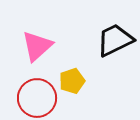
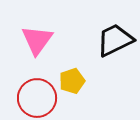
pink triangle: moved 6 px up; rotated 12 degrees counterclockwise
